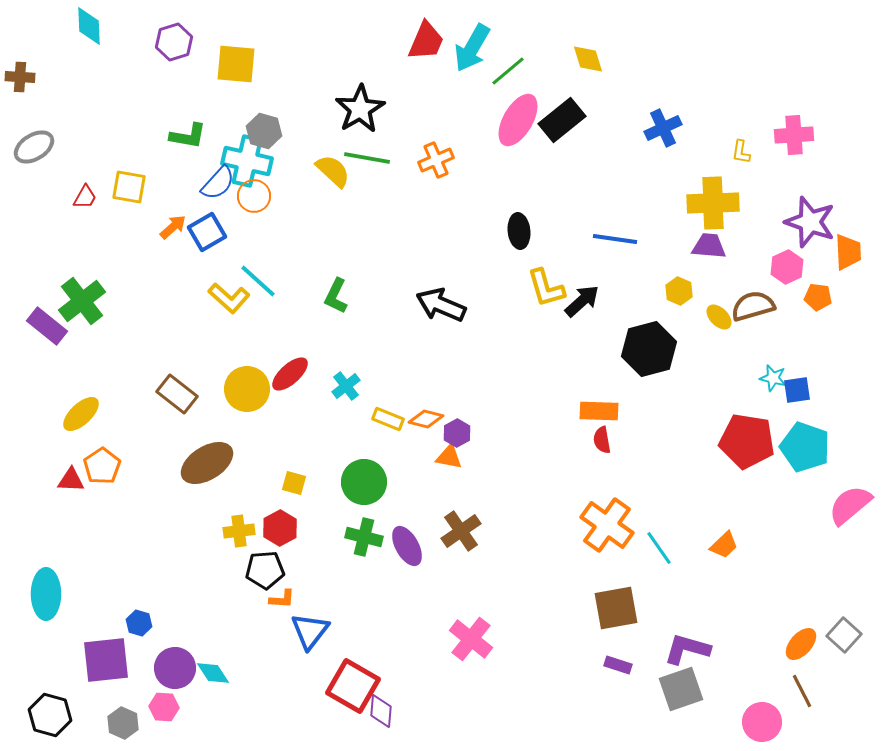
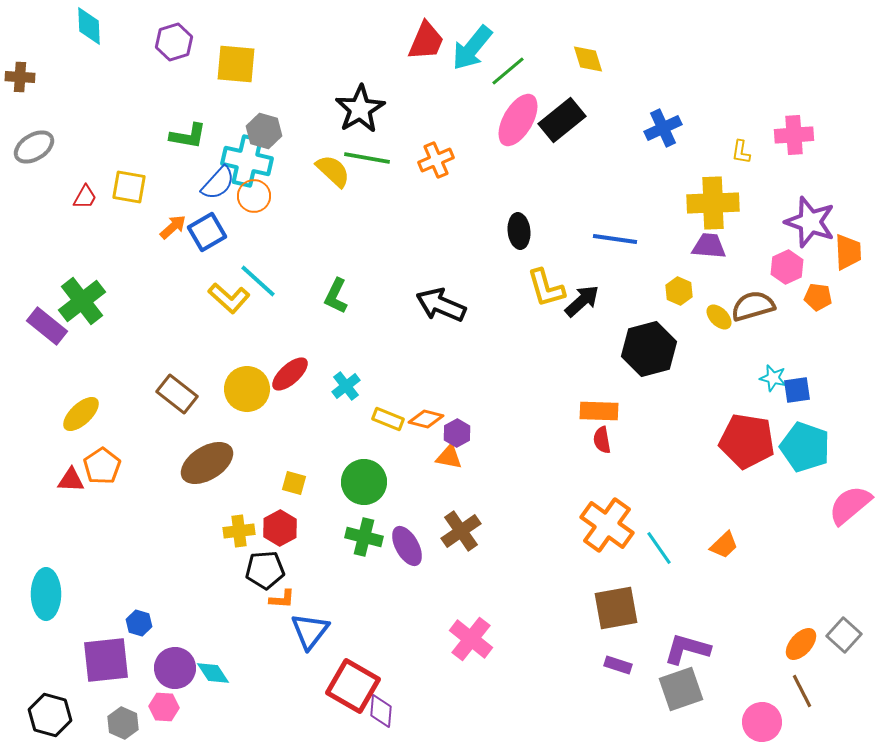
cyan arrow at (472, 48): rotated 9 degrees clockwise
